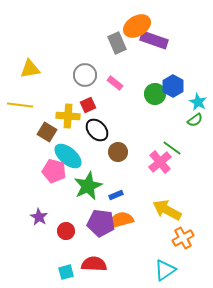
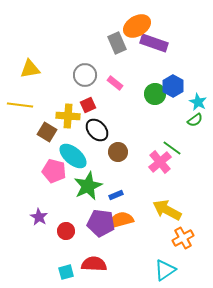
purple rectangle: moved 3 px down
cyan ellipse: moved 5 px right
